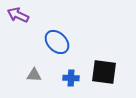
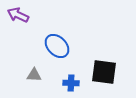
blue ellipse: moved 4 px down
blue cross: moved 5 px down
